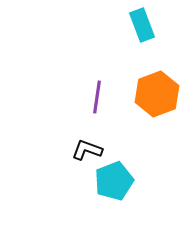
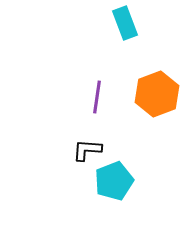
cyan rectangle: moved 17 px left, 2 px up
black L-shape: rotated 16 degrees counterclockwise
